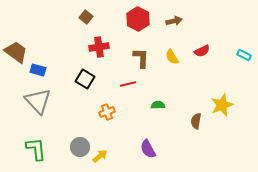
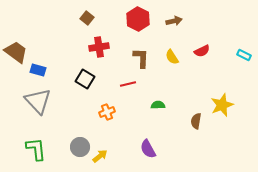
brown square: moved 1 px right, 1 px down
